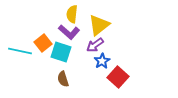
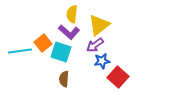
cyan line: rotated 20 degrees counterclockwise
blue star: rotated 21 degrees clockwise
brown semicircle: moved 1 px right; rotated 21 degrees clockwise
